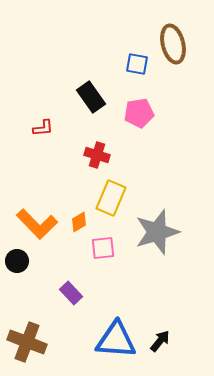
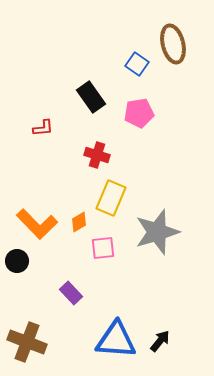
blue square: rotated 25 degrees clockwise
